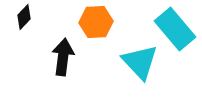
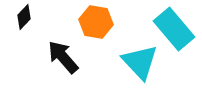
orange hexagon: rotated 12 degrees clockwise
cyan rectangle: moved 1 px left
black arrow: rotated 48 degrees counterclockwise
